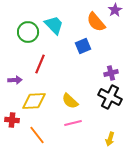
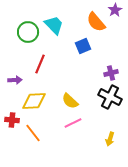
pink line: rotated 12 degrees counterclockwise
orange line: moved 4 px left, 2 px up
